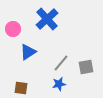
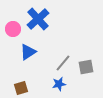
blue cross: moved 9 px left
gray line: moved 2 px right
brown square: rotated 24 degrees counterclockwise
